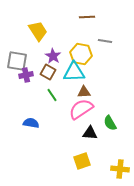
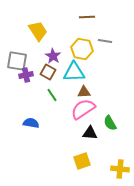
yellow hexagon: moved 1 px right, 5 px up
pink semicircle: moved 2 px right
